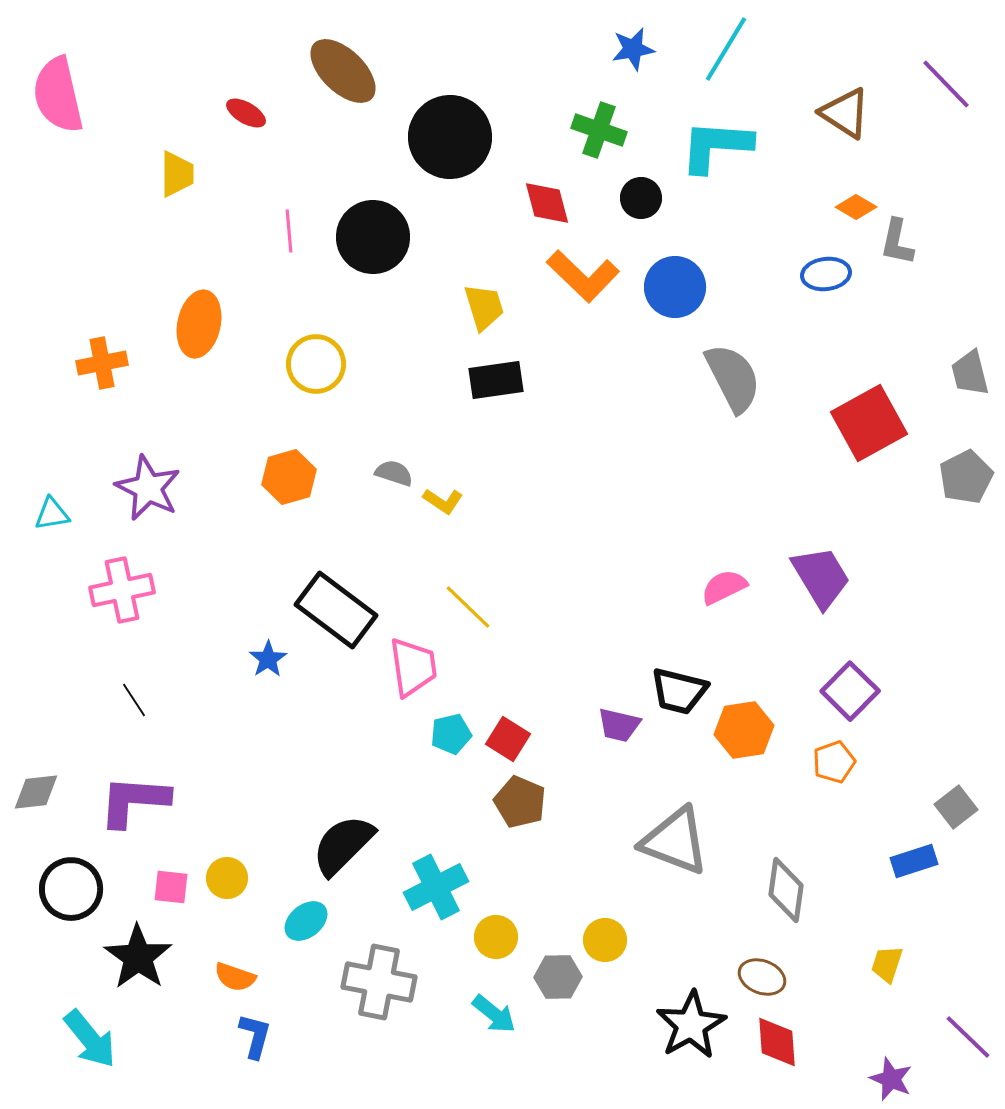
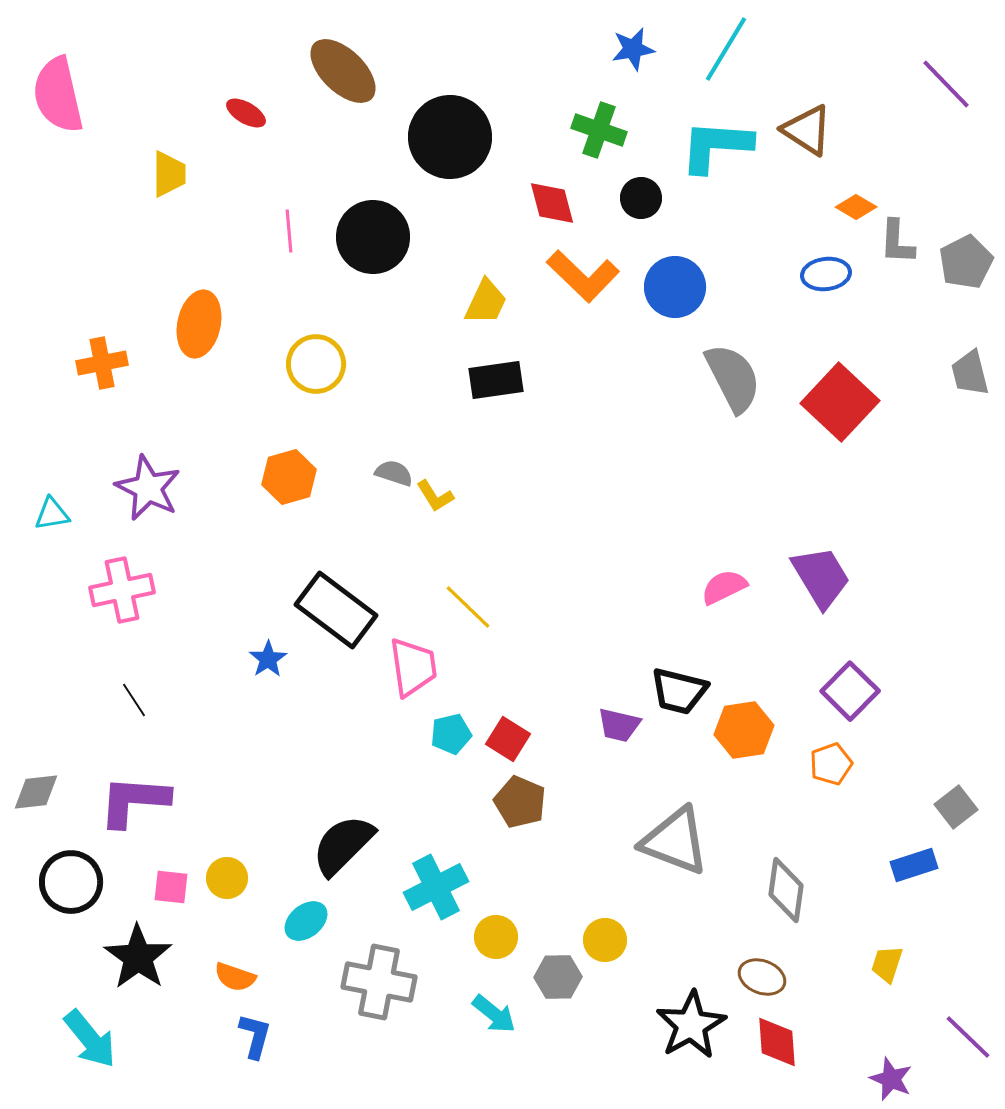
brown triangle at (845, 113): moved 38 px left, 17 px down
yellow trapezoid at (177, 174): moved 8 px left
red diamond at (547, 203): moved 5 px right
gray L-shape at (897, 242): rotated 9 degrees counterclockwise
yellow trapezoid at (484, 307): moved 2 px right, 5 px up; rotated 42 degrees clockwise
red square at (869, 423): moved 29 px left, 21 px up; rotated 18 degrees counterclockwise
gray pentagon at (966, 477): moved 215 px up
yellow L-shape at (443, 501): moved 8 px left, 5 px up; rotated 24 degrees clockwise
orange pentagon at (834, 762): moved 3 px left, 2 px down
blue rectangle at (914, 861): moved 4 px down
black circle at (71, 889): moved 7 px up
